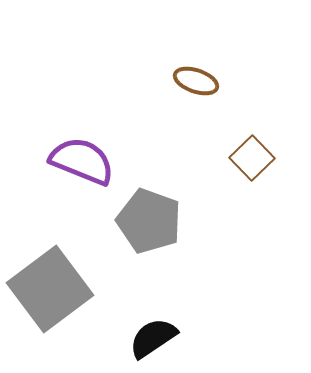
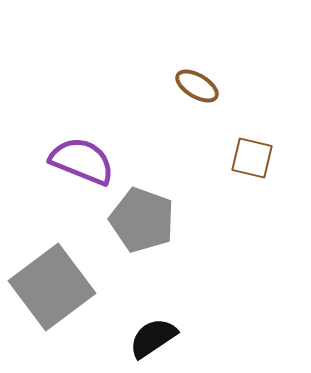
brown ellipse: moved 1 px right, 5 px down; rotated 12 degrees clockwise
brown square: rotated 33 degrees counterclockwise
gray pentagon: moved 7 px left, 1 px up
gray square: moved 2 px right, 2 px up
